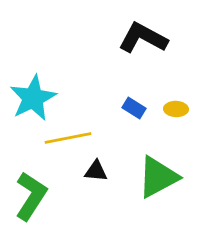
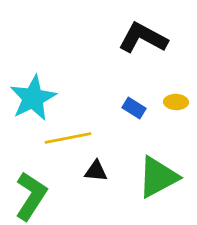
yellow ellipse: moved 7 px up
